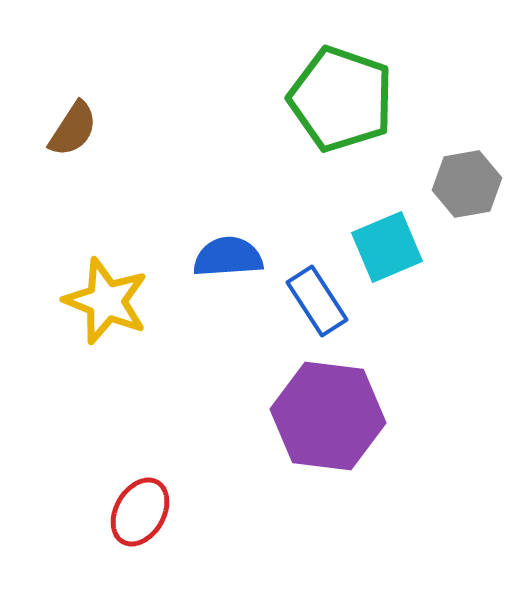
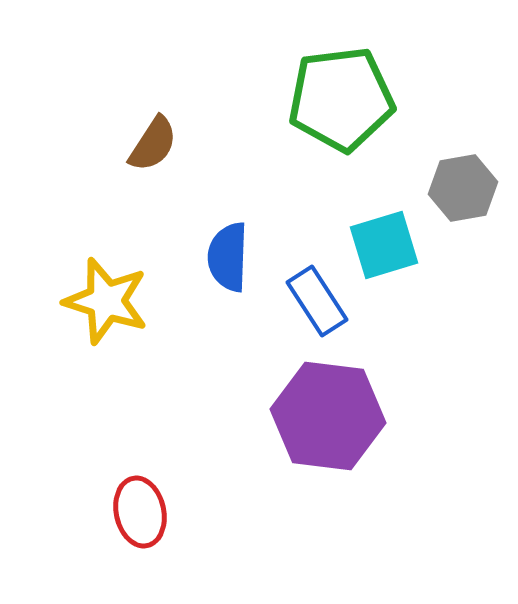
green pentagon: rotated 26 degrees counterclockwise
brown semicircle: moved 80 px right, 15 px down
gray hexagon: moved 4 px left, 4 px down
cyan square: moved 3 px left, 2 px up; rotated 6 degrees clockwise
blue semicircle: rotated 84 degrees counterclockwise
yellow star: rotated 4 degrees counterclockwise
red ellipse: rotated 42 degrees counterclockwise
